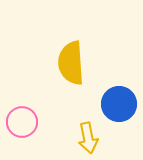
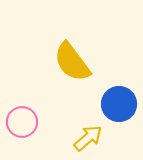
yellow semicircle: moved 1 px right, 1 px up; rotated 33 degrees counterclockwise
yellow arrow: rotated 120 degrees counterclockwise
